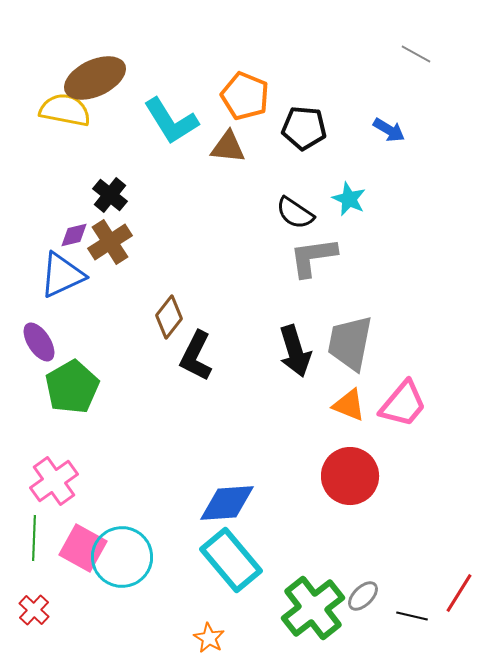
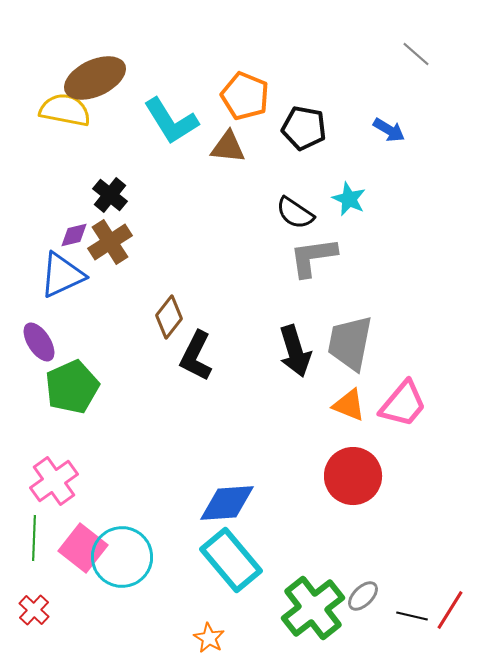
gray line: rotated 12 degrees clockwise
black pentagon: rotated 6 degrees clockwise
green pentagon: rotated 6 degrees clockwise
red circle: moved 3 px right
pink square: rotated 9 degrees clockwise
red line: moved 9 px left, 17 px down
